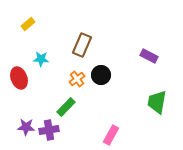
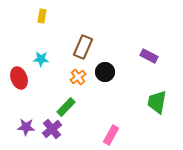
yellow rectangle: moved 14 px right, 8 px up; rotated 40 degrees counterclockwise
brown rectangle: moved 1 px right, 2 px down
black circle: moved 4 px right, 3 px up
orange cross: moved 1 px right, 2 px up
purple cross: moved 3 px right, 1 px up; rotated 30 degrees counterclockwise
